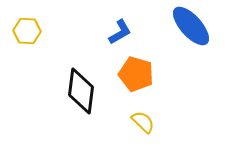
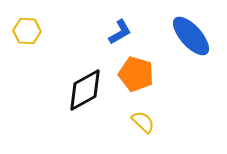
blue ellipse: moved 10 px down
black diamond: moved 4 px right, 1 px up; rotated 54 degrees clockwise
